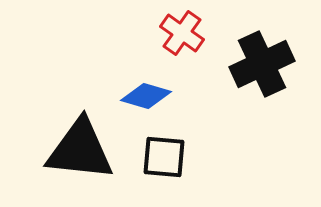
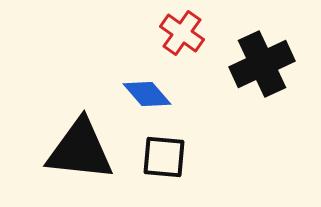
blue diamond: moved 1 px right, 2 px up; rotated 33 degrees clockwise
